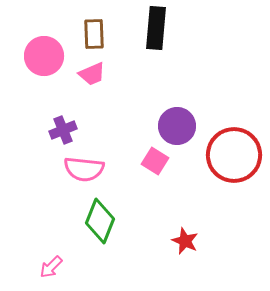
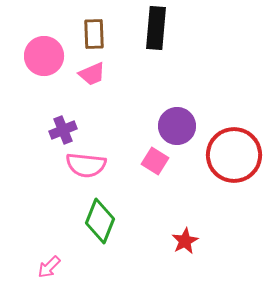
pink semicircle: moved 2 px right, 4 px up
red star: rotated 20 degrees clockwise
pink arrow: moved 2 px left
